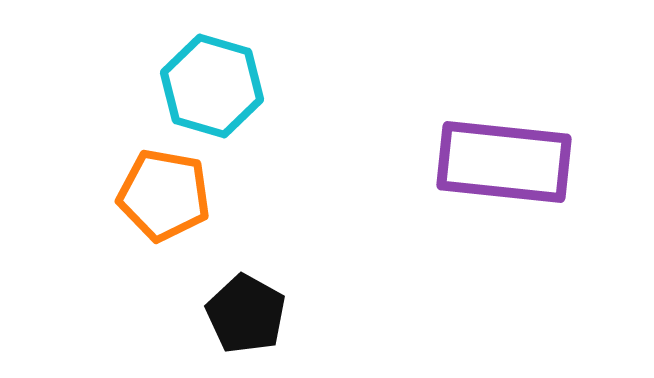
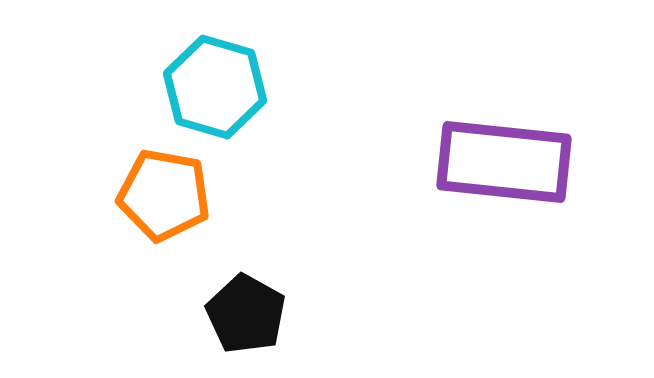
cyan hexagon: moved 3 px right, 1 px down
